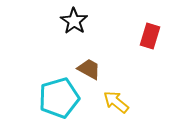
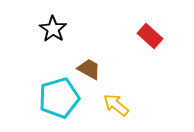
black star: moved 21 px left, 8 px down
red rectangle: rotated 65 degrees counterclockwise
yellow arrow: moved 3 px down
